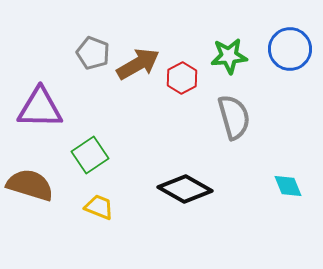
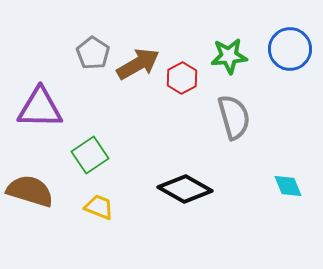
gray pentagon: rotated 12 degrees clockwise
brown semicircle: moved 6 px down
